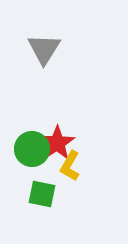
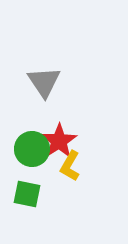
gray triangle: moved 33 px down; rotated 6 degrees counterclockwise
red star: moved 2 px right, 2 px up
green square: moved 15 px left
